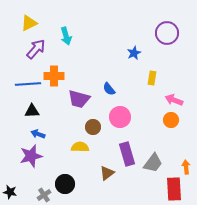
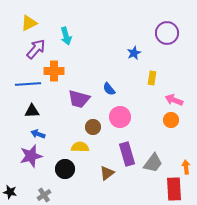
orange cross: moved 5 px up
black circle: moved 15 px up
